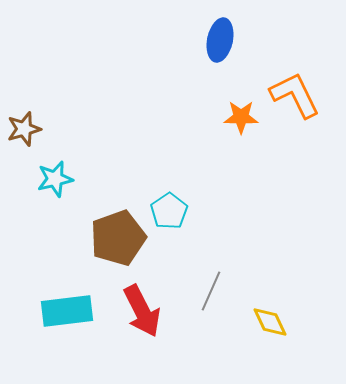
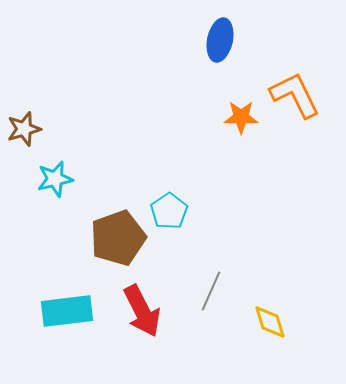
yellow diamond: rotated 9 degrees clockwise
